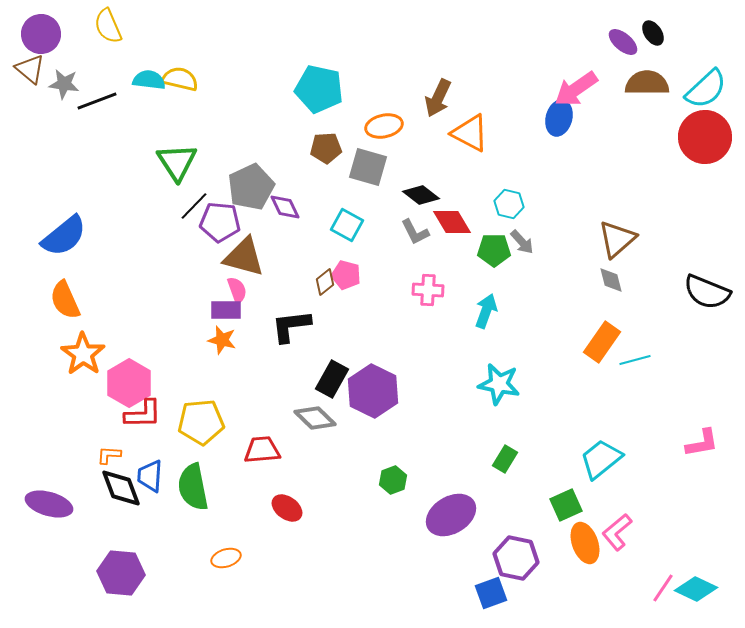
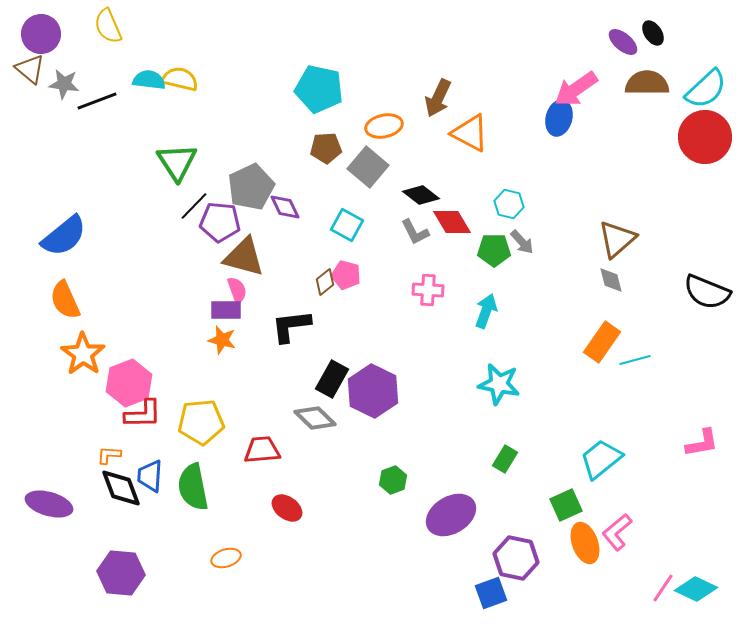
gray square at (368, 167): rotated 24 degrees clockwise
pink hexagon at (129, 383): rotated 9 degrees clockwise
